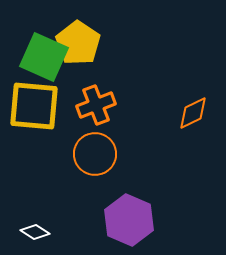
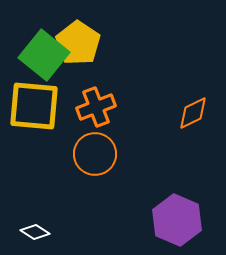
green square: moved 2 px up; rotated 15 degrees clockwise
orange cross: moved 2 px down
purple hexagon: moved 48 px right
